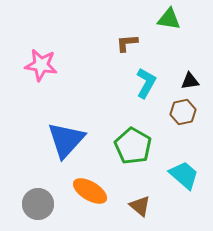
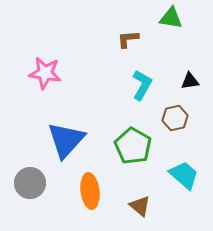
green triangle: moved 2 px right, 1 px up
brown L-shape: moved 1 px right, 4 px up
pink star: moved 4 px right, 8 px down
cyan L-shape: moved 4 px left, 2 px down
brown hexagon: moved 8 px left, 6 px down
orange ellipse: rotated 52 degrees clockwise
gray circle: moved 8 px left, 21 px up
